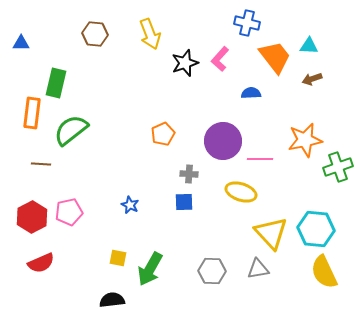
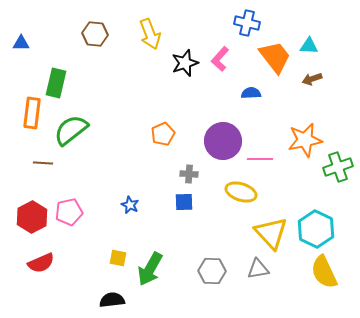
brown line: moved 2 px right, 1 px up
cyan hexagon: rotated 21 degrees clockwise
